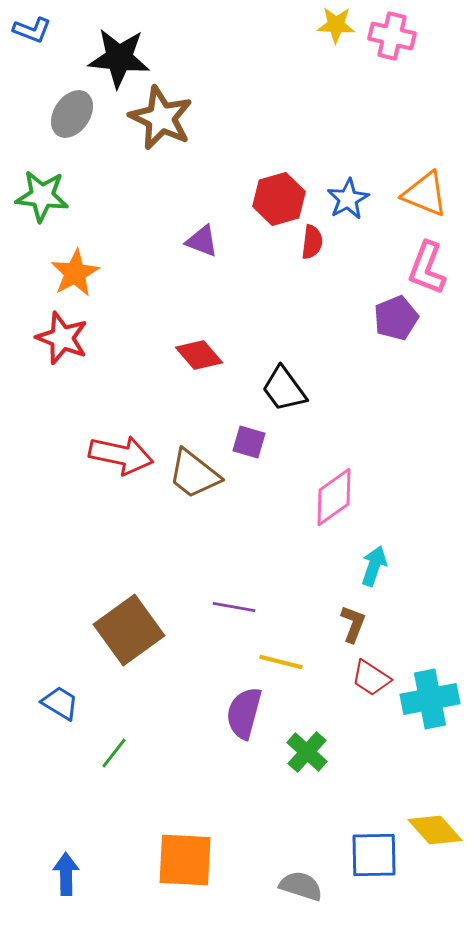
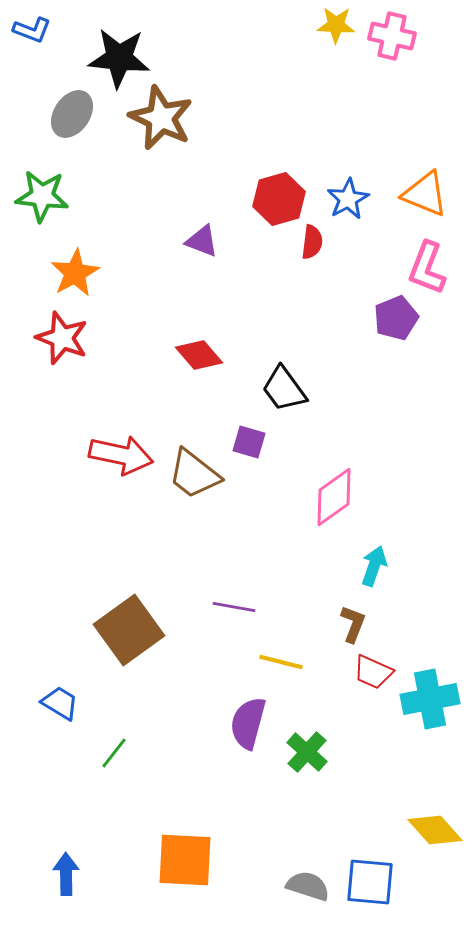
red trapezoid: moved 2 px right, 6 px up; rotated 9 degrees counterclockwise
purple semicircle: moved 4 px right, 10 px down
blue square: moved 4 px left, 27 px down; rotated 6 degrees clockwise
gray semicircle: moved 7 px right
